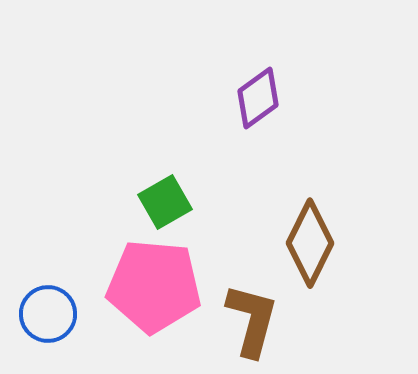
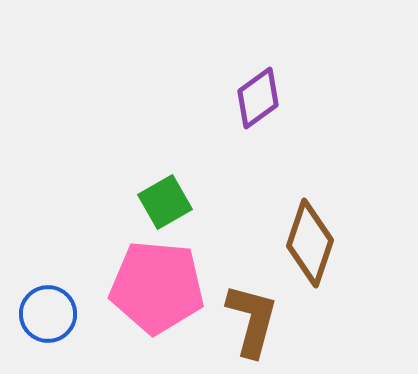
brown diamond: rotated 8 degrees counterclockwise
pink pentagon: moved 3 px right, 1 px down
